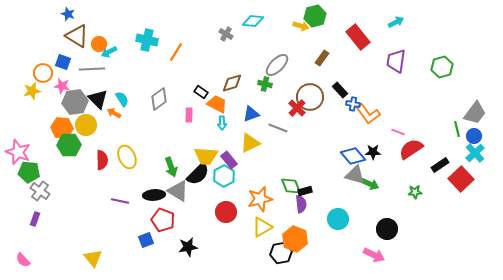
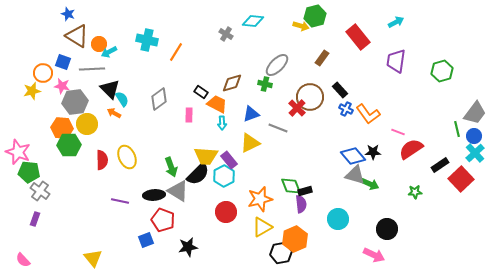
green hexagon at (442, 67): moved 4 px down
black triangle at (98, 99): moved 12 px right, 10 px up
blue cross at (353, 104): moved 7 px left, 5 px down; rotated 16 degrees clockwise
yellow circle at (86, 125): moved 1 px right, 1 px up
orange hexagon at (295, 239): rotated 15 degrees clockwise
